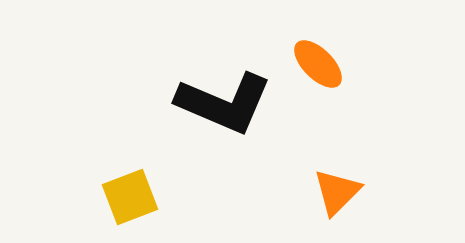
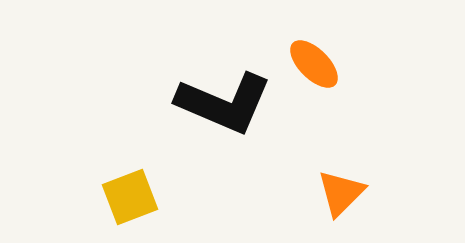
orange ellipse: moved 4 px left
orange triangle: moved 4 px right, 1 px down
